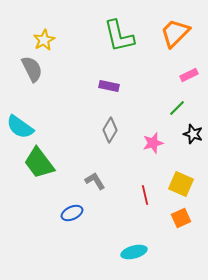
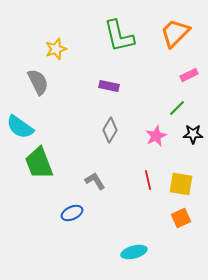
yellow star: moved 12 px right, 9 px down; rotated 10 degrees clockwise
gray semicircle: moved 6 px right, 13 px down
black star: rotated 18 degrees counterclockwise
pink star: moved 3 px right, 7 px up; rotated 10 degrees counterclockwise
green trapezoid: rotated 16 degrees clockwise
yellow square: rotated 15 degrees counterclockwise
red line: moved 3 px right, 15 px up
